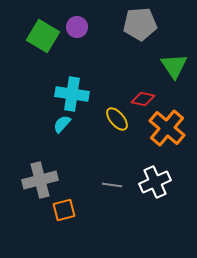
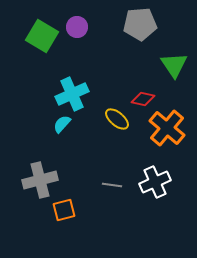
green square: moved 1 px left
green triangle: moved 1 px up
cyan cross: rotated 32 degrees counterclockwise
yellow ellipse: rotated 10 degrees counterclockwise
